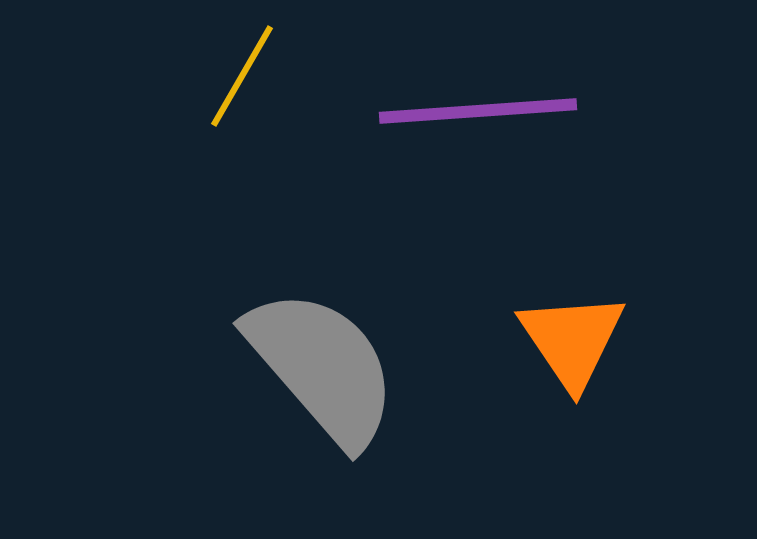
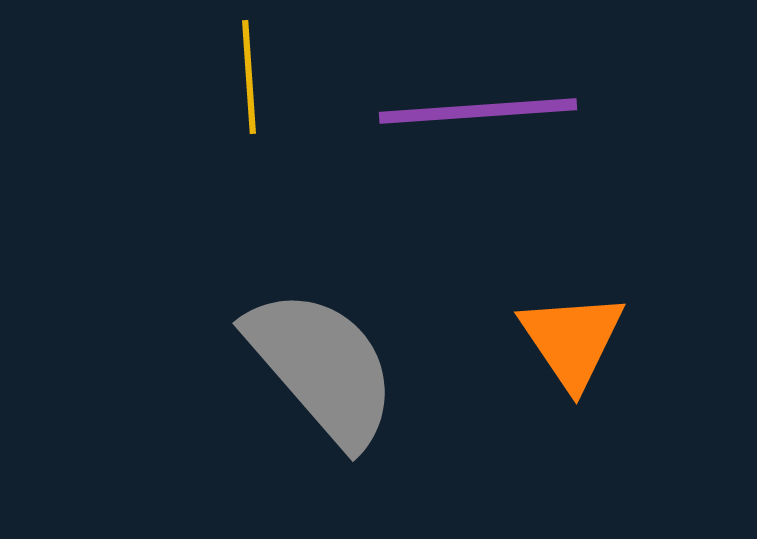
yellow line: moved 7 px right, 1 px down; rotated 34 degrees counterclockwise
